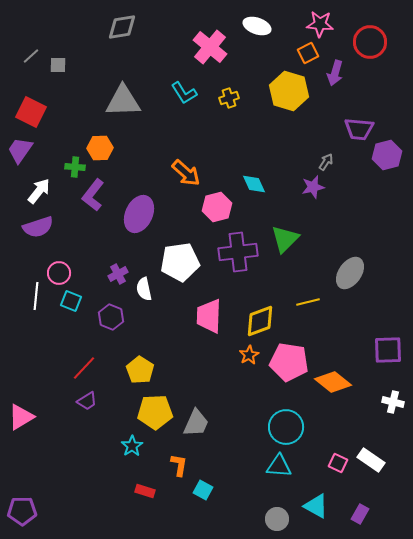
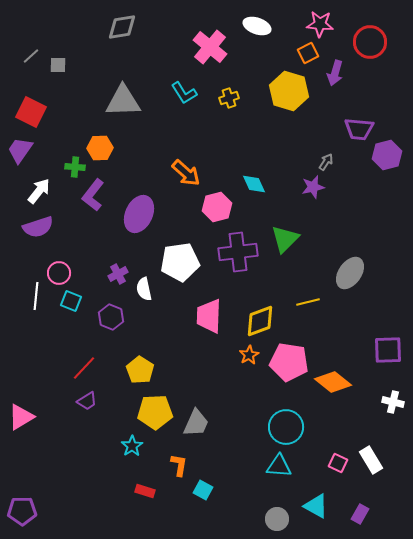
white rectangle at (371, 460): rotated 24 degrees clockwise
